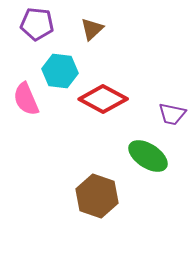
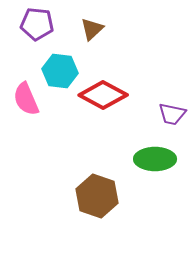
red diamond: moved 4 px up
green ellipse: moved 7 px right, 3 px down; rotated 33 degrees counterclockwise
